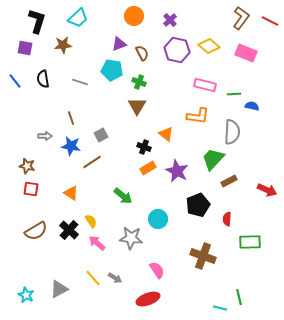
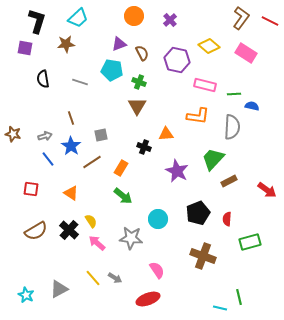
brown star at (63, 45): moved 3 px right, 1 px up
purple hexagon at (177, 50): moved 10 px down
pink rectangle at (246, 53): rotated 10 degrees clockwise
blue line at (15, 81): moved 33 px right, 78 px down
gray semicircle at (232, 132): moved 5 px up
orange triangle at (166, 134): rotated 42 degrees counterclockwise
gray square at (101, 135): rotated 16 degrees clockwise
gray arrow at (45, 136): rotated 16 degrees counterclockwise
blue star at (71, 146): rotated 24 degrees clockwise
brown star at (27, 166): moved 14 px left, 32 px up
orange rectangle at (148, 168): moved 27 px left; rotated 28 degrees counterclockwise
red arrow at (267, 190): rotated 12 degrees clockwise
black pentagon at (198, 205): moved 8 px down
green rectangle at (250, 242): rotated 15 degrees counterclockwise
